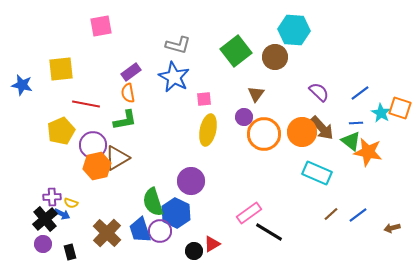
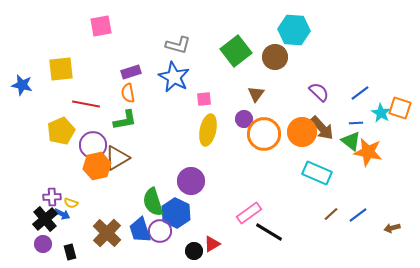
purple rectangle at (131, 72): rotated 18 degrees clockwise
purple circle at (244, 117): moved 2 px down
